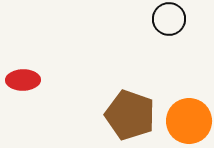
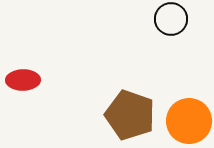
black circle: moved 2 px right
